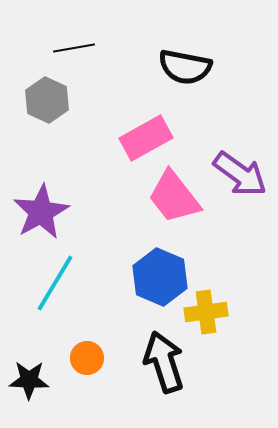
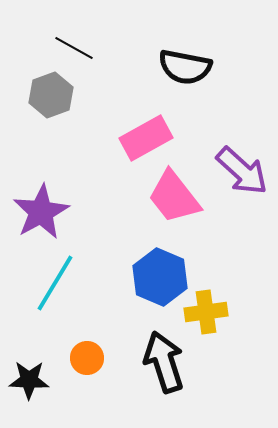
black line: rotated 39 degrees clockwise
gray hexagon: moved 4 px right, 5 px up; rotated 15 degrees clockwise
purple arrow: moved 2 px right, 3 px up; rotated 6 degrees clockwise
